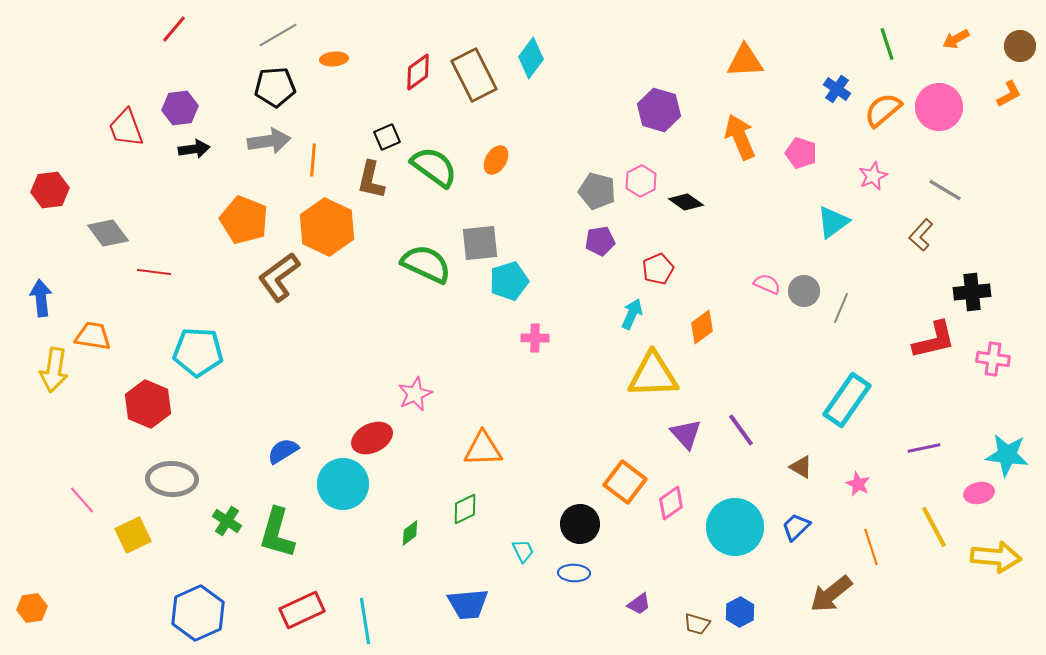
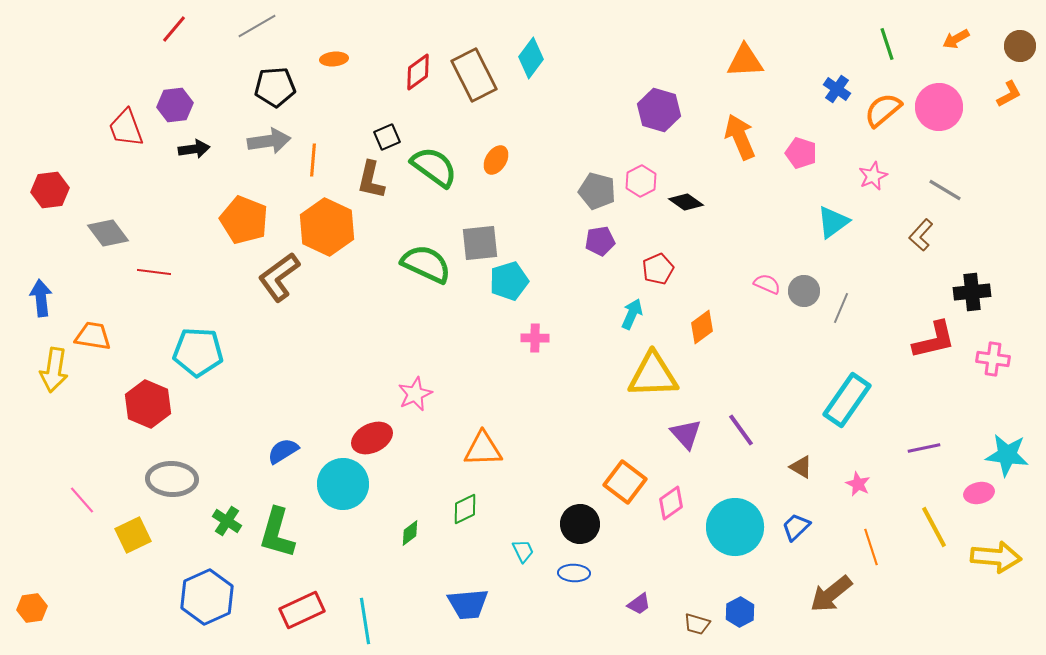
gray line at (278, 35): moved 21 px left, 9 px up
purple hexagon at (180, 108): moved 5 px left, 3 px up
blue hexagon at (198, 613): moved 9 px right, 16 px up
